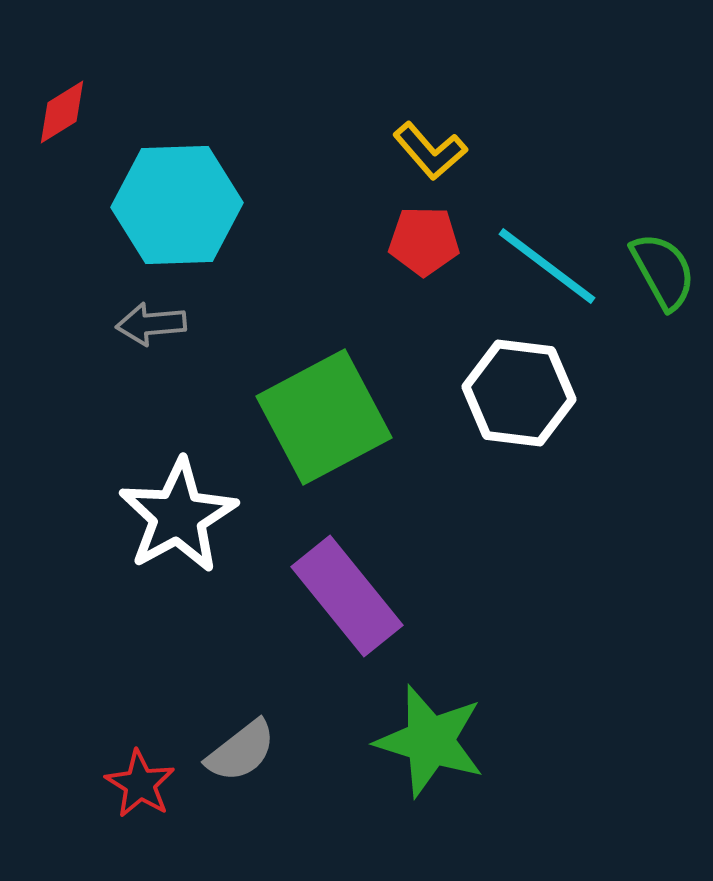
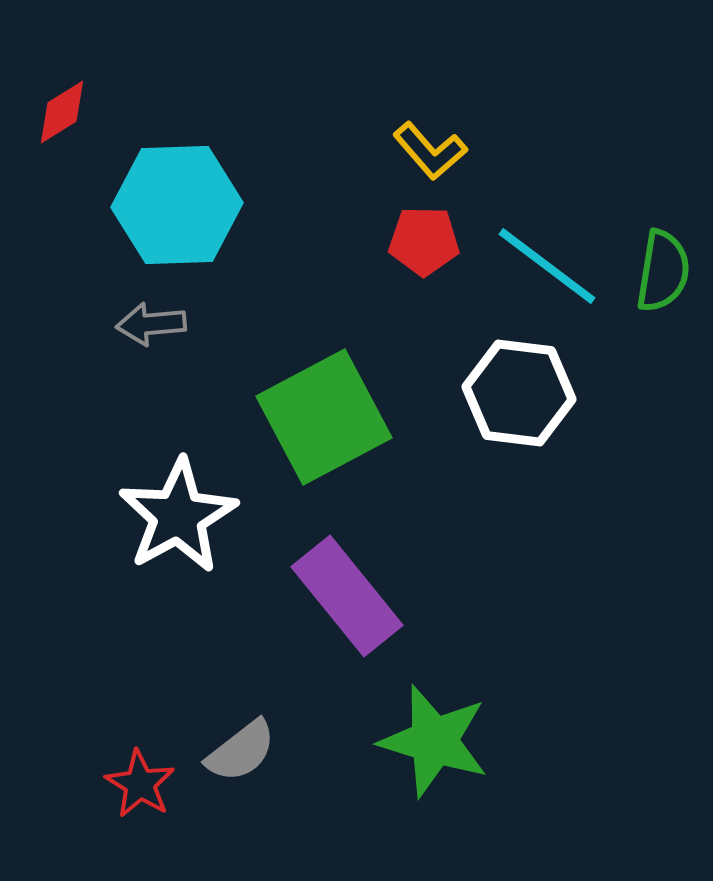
green semicircle: rotated 38 degrees clockwise
green star: moved 4 px right
